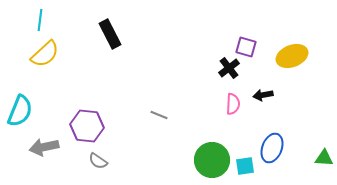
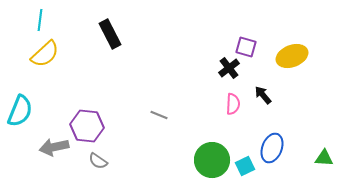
black arrow: rotated 60 degrees clockwise
gray arrow: moved 10 px right
cyan square: rotated 18 degrees counterclockwise
